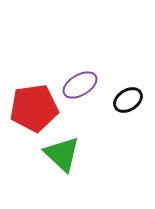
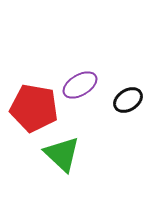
red pentagon: rotated 18 degrees clockwise
